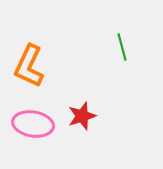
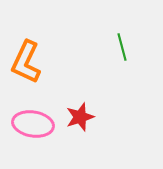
orange L-shape: moved 3 px left, 4 px up
red star: moved 2 px left, 1 px down
